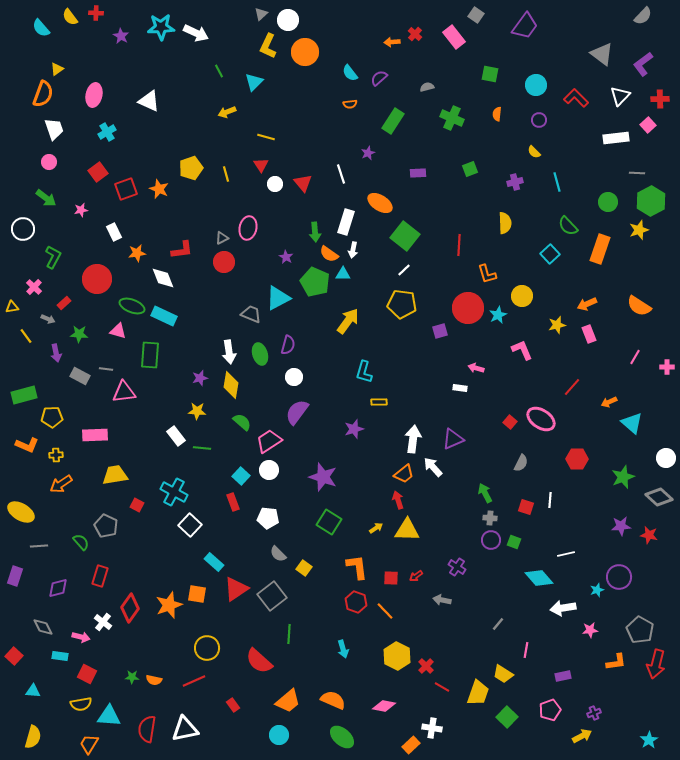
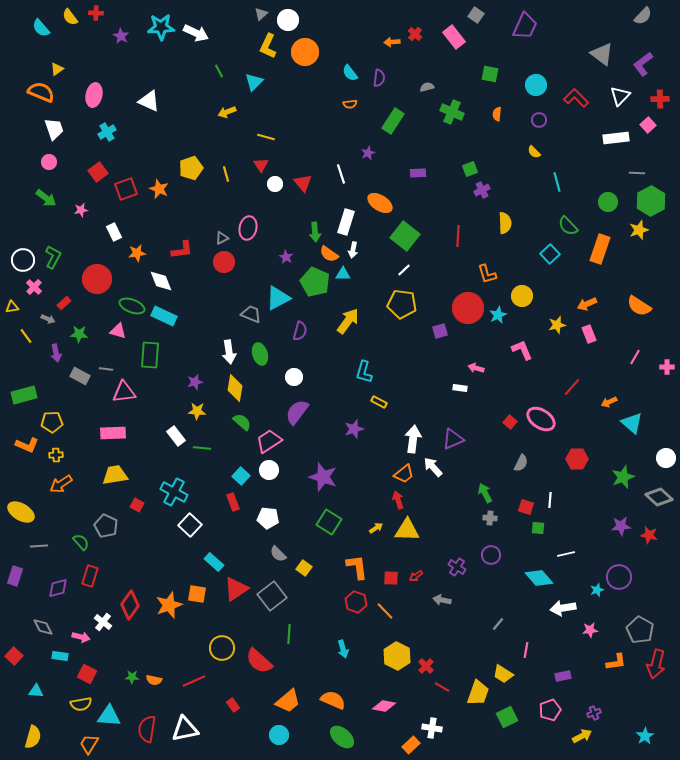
purple trapezoid at (525, 26): rotated 12 degrees counterclockwise
purple semicircle at (379, 78): rotated 138 degrees clockwise
orange semicircle at (43, 94): moved 2 px left, 2 px up; rotated 88 degrees counterclockwise
green cross at (452, 118): moved 6 px up
purple cross at (515, 182): moved 33 px left, 8 px down; rotated 14 degrees counterclockwise
white circle at (23, 229): moved 31 px down
red line at (459, 245): moved 1 px left, 9 px up
white diamond at (163, 278): moved 2 px left, 3 px down
purple semicircle at (288, 345): moved 12 px right, 14 px up
purple star at (200, 378): moved 5 px left, 4 px down
yellow diamond at (231, 385): moved 4 px right, 3 px down
yellow rectangle at (379, 402): rotated 28 degrees clockwise
yellow pentagon at (52, 417): moved 5 px down
pink rectangle at (95, 435): moved 18 px right, 2 px up
purple circle at (491, 540): moved 15 px down
green square at (514, 542): moved 24 px right, 14 px up; rotated 16 degrees counterclockwise
red rectangle at (100, 576): moved 10 px left
red diamond at (130, 608): moved 3 px up
yellow circle at (207, 648): moved 15 px right
cyan triangle at (33, 691): moved 3 px right
green square at (507, 717): rotated 20 degrees clockwise
cyan star at (649, 740): moved 4 px left, 4 px up
